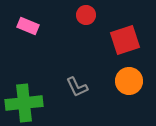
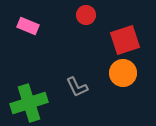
orange circle: moved 6 px left, 8 px up
green cross: moved 5 px right; rotated 12 degrees counterclockwise
